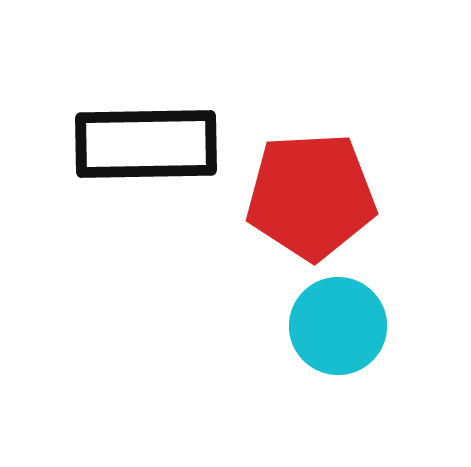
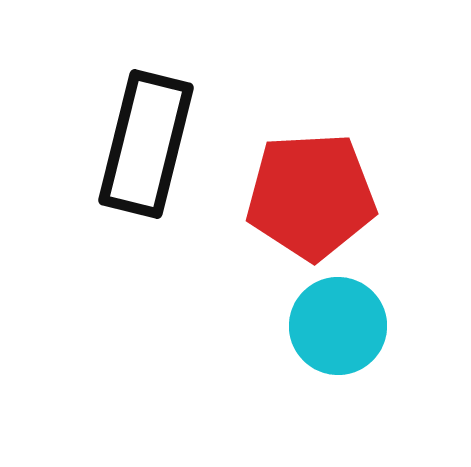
black rectangle: rotated 75 degrees counterclockwise
